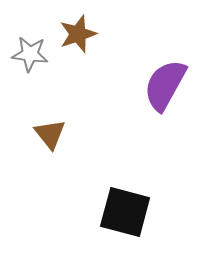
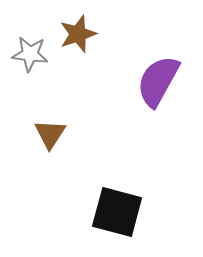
purple semicircle: moved 7 px left, 4 px up
brown triangle: rotated 12 degrees clockwise
black square: moved 8 px left
